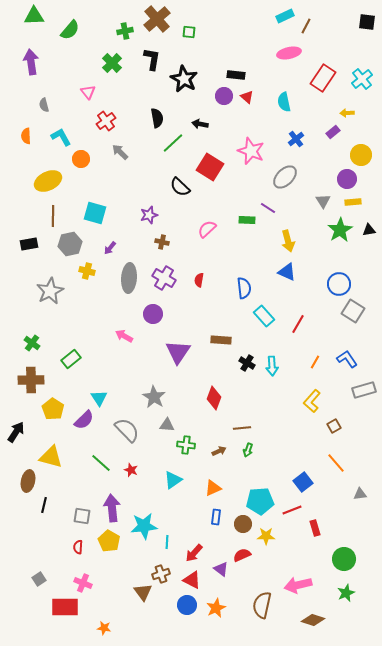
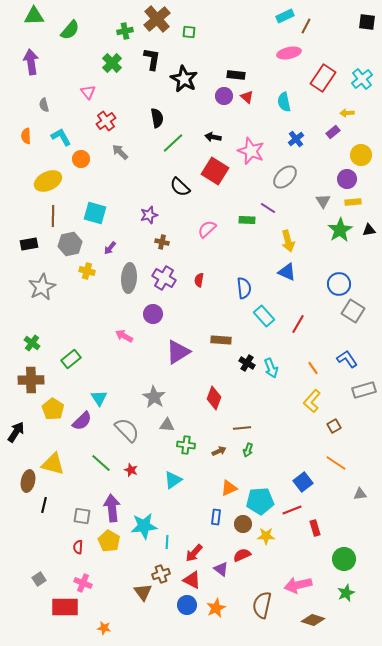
black arrow at (200, 124): moved 13 px right, 13 px down
red square at (210, 167): moved 5 px right, 4 px down
gray star at (50, 291): moved 8 px left, 4 px up
purple triangle at (178, 352): rotated 24 degrees clockwise
orange line at (315, 362): moved 2 px left, 6 px down; rotated 64 degrees counterclockwise
cyan arrow at (272, 366): moved 1 px left, 2 px down; rotated 18 degrees counterclockwise
purple semicircle at (84, 420): moved 2 px left, 1 px down
yellow triangle at (51, 457): moved 2 px right, 7 px down
orange line at (336, 463): rotated 15 degrees counterclockwise
orange triangle at (213, 488): moved 16 px right
